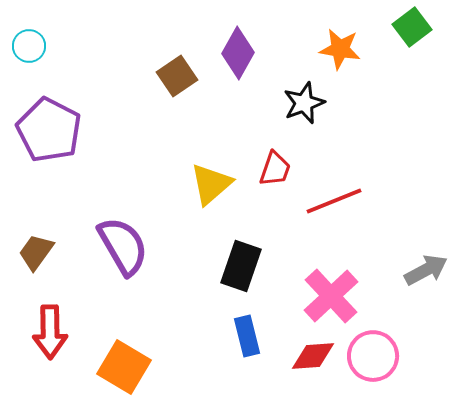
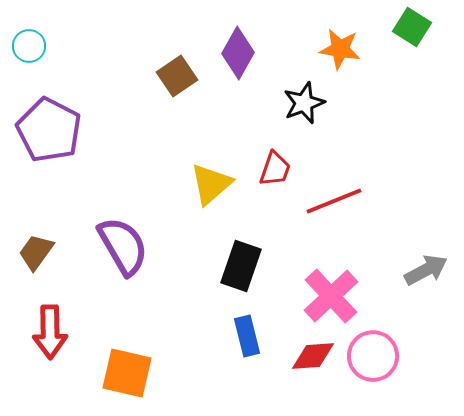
green square: rotated 21 degrees counterclockwise
orange square: moved 3 px right, 6 px down; rotated 18 degrees counterclockwise
